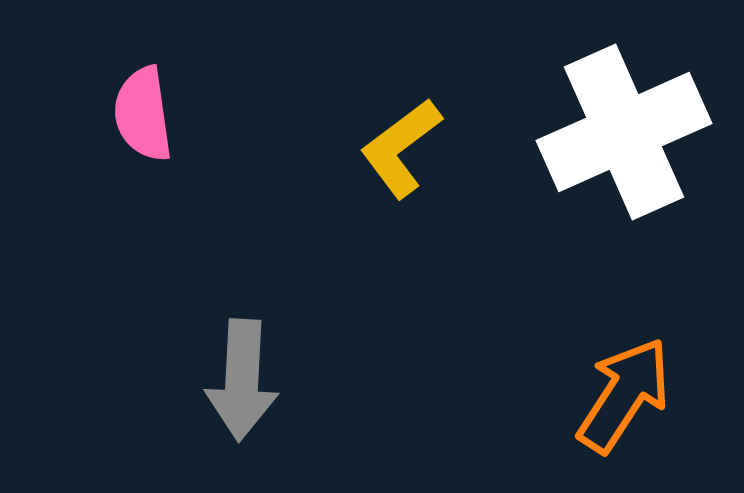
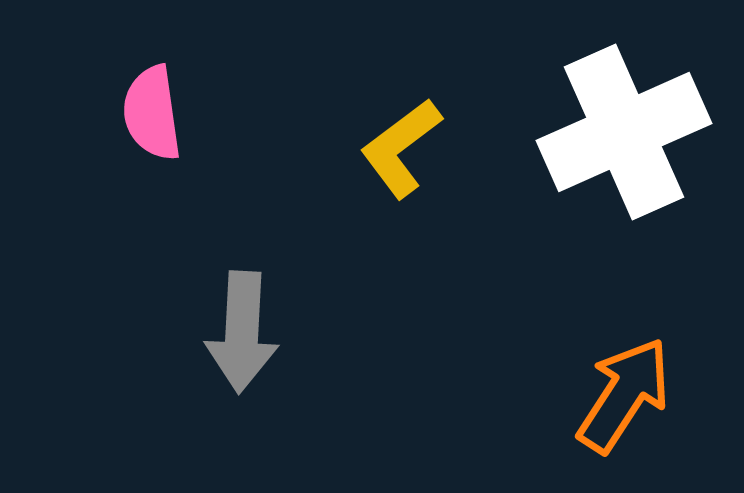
pink semicircle: moved 9 px right, 1 px up
gray arrow: moved 48 px up
